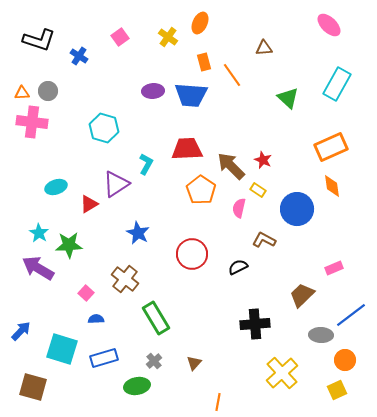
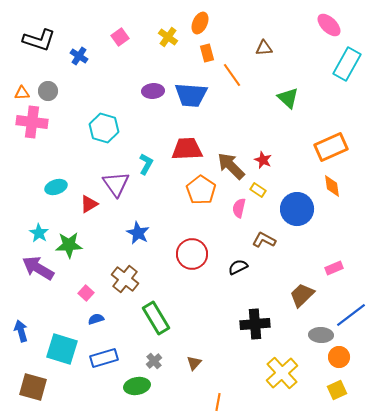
orange rectangle at (204, 62): moved 3 px right, 9 px up
cyan rectangle at (337, 84): moved 10 px right, 20 px up
purple triangle at (116, 184): rotated 32 degrees counterclockwise
blue semicircle at (96, 319): rotated 14 degrees counterclockwise
blue arrow at (21, 331): rotated 60 degrees counterclockwise
orange circle at (345, 360): moved 6 px left, 3 px up
